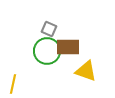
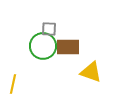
gray square: rotated 21 degrees counterclockwise
green circle: moved 4 px left, 5 px up
yellow triangle: moved 5 px right, 1 px down
